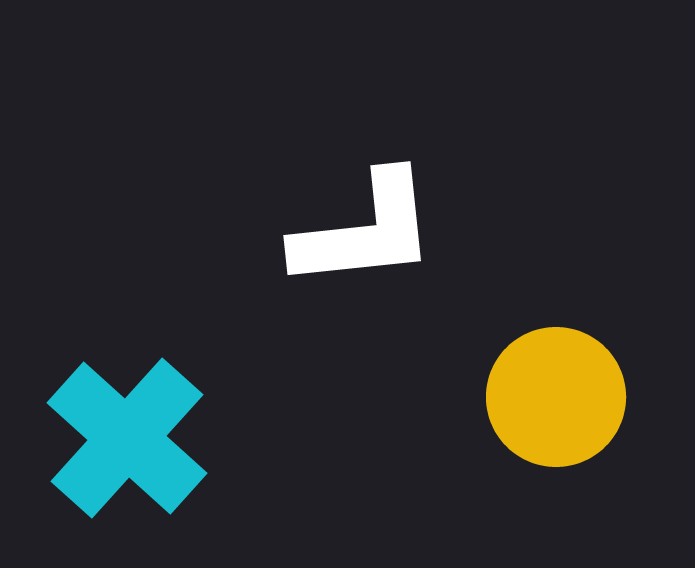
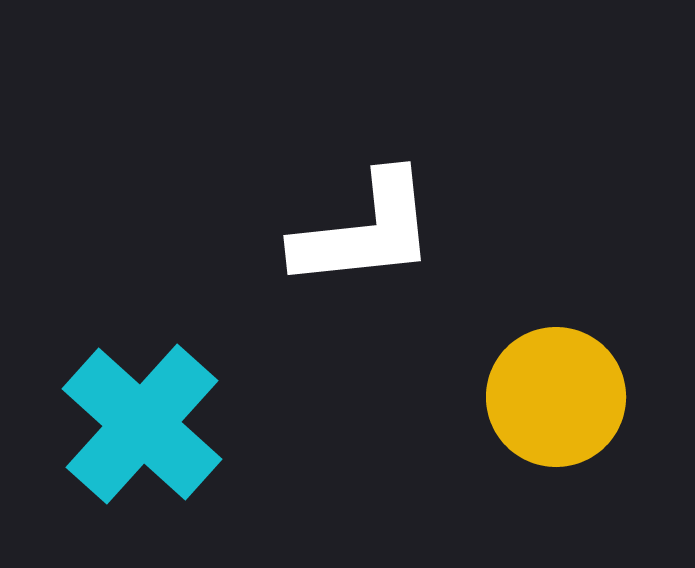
cyan cross: moved 15 px right, 14 px up
